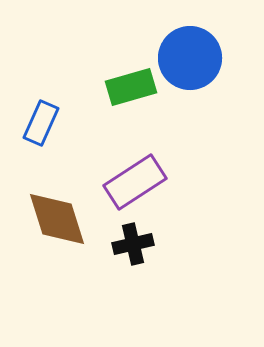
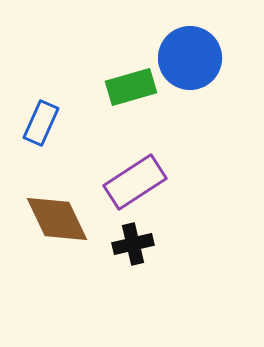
brown diamond: rotated 8 degrees counterclockwise
